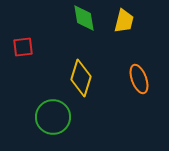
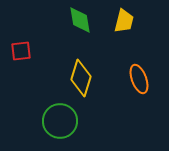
green diamond: moved 4 px left, 2 px down
red square: moved 2 px left, 4 px down
green circle: moved 7 px right, 4 px down
